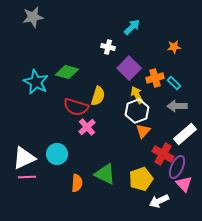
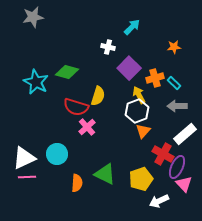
yellow arrow: moved 2 px right
